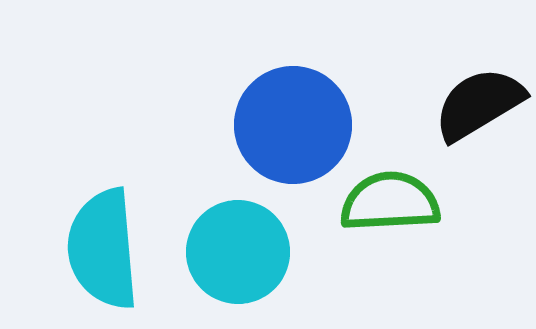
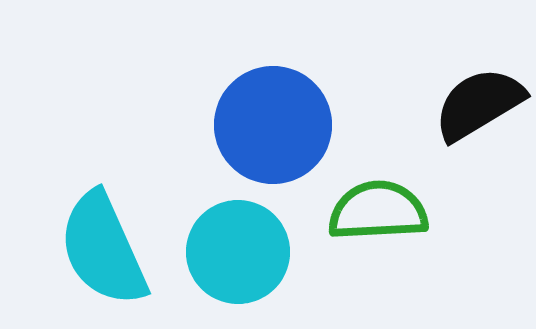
blue circle: moved 20 px left
green semicircle: moved 12 px left, 9 px down
cyan semicircle: rotated 19 degrees counterclockwise
